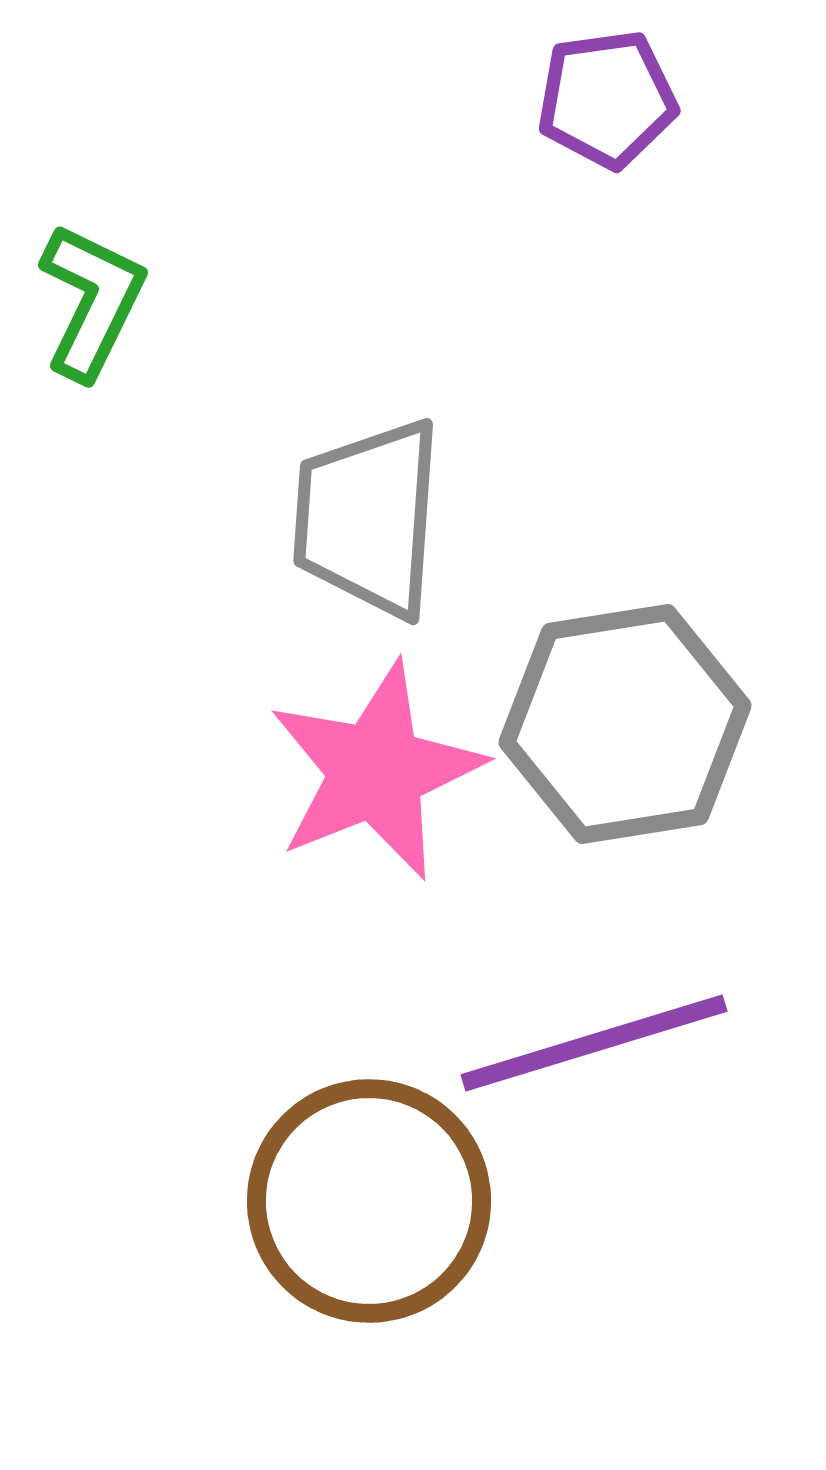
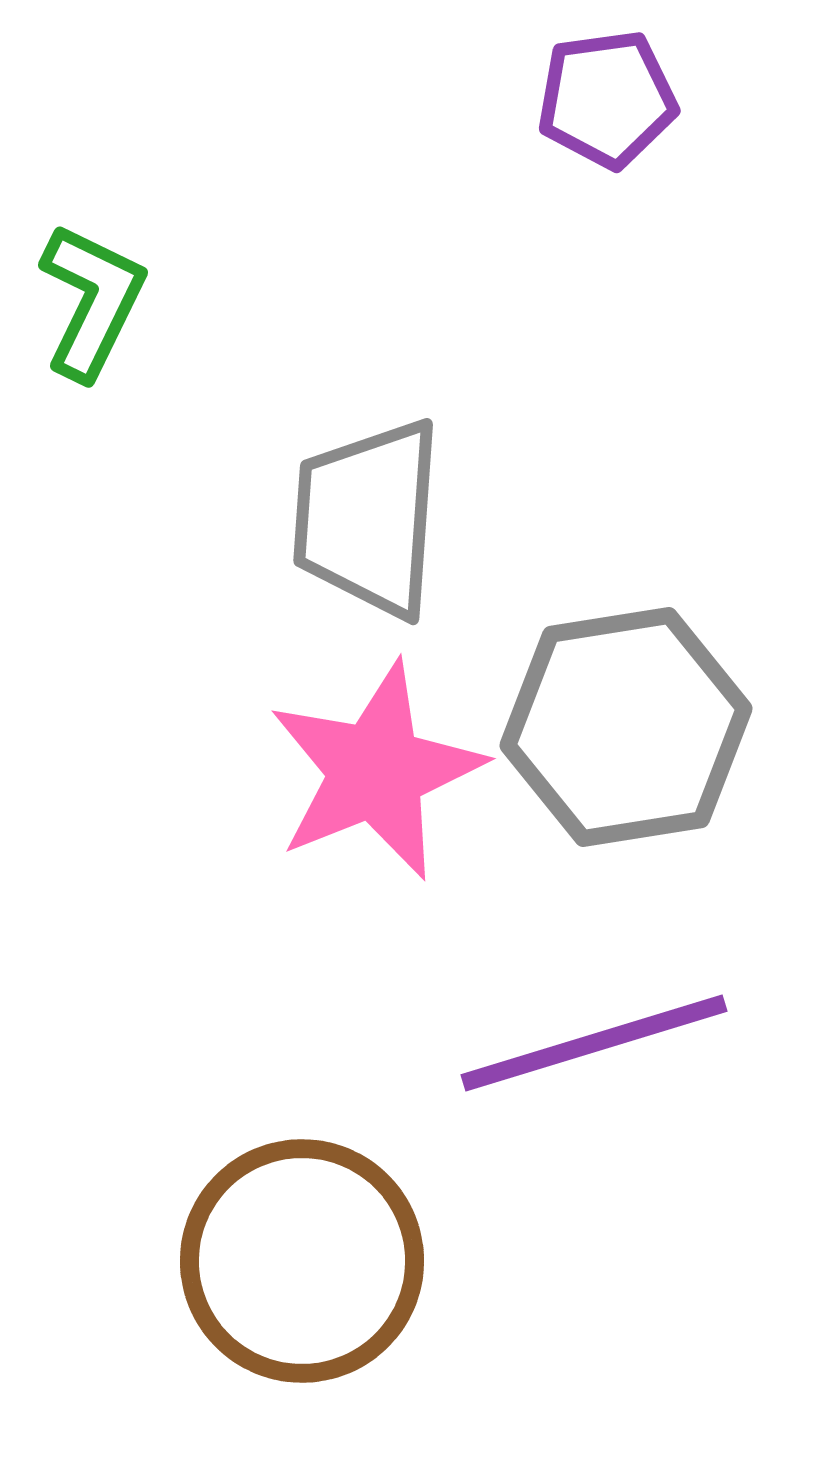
gray hexagon: moved 1 px right, 3 px down
brown circle: moved 67 px left, 60 px down
